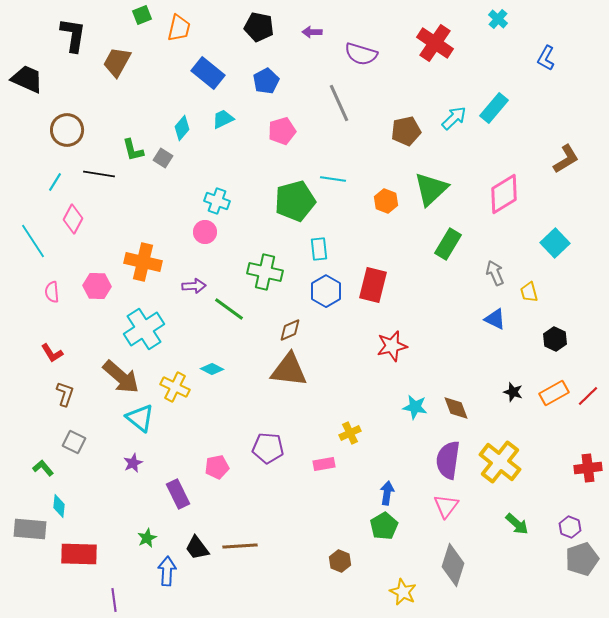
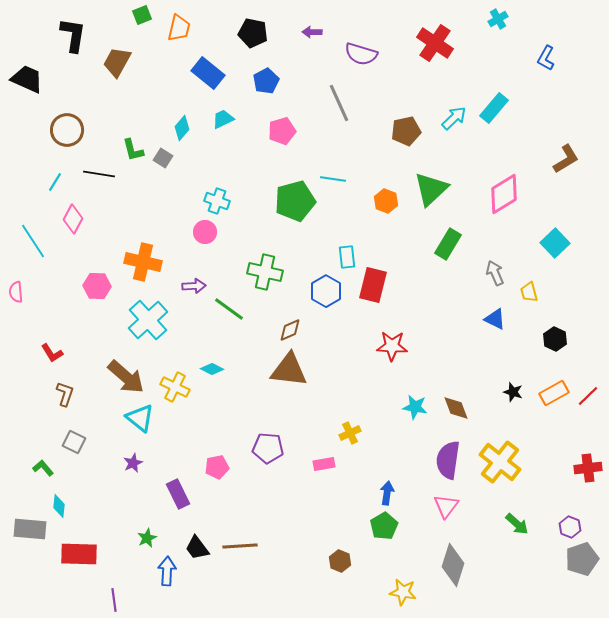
cyan cross at (498, 19): rotated 18 degrees clockwise
black pentagon at (259, 27): moved 6 px left, 6 px down
cyan rectangle at (319, 249): moved 28 px right, 8 px down
pink semicircle at (52, 292): moved 36 px left
cyan cross at (144, 329): moved 4 px right, 9 px up; rotated 9 degrees counterclockwise
red star at (392, 346): rotated 16 degrees clockwise
brown arrow at (121, 377): moved 5 px right
yellow star at (403, 592): rotated 16 degrees counterclockwise
